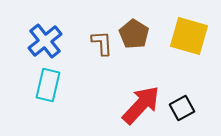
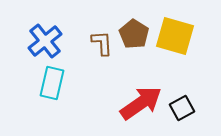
yellow square: moved 14 px left
cyan rectangle: moved 4 px right, 2 px up
red arrow: moved 2 px up; rotated 12 degrees clockwise
